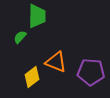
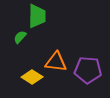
orange triangle: rotated 15 degrees counterclockwise
purple pentagon: moved 3 px left, 2 px up
yellow diamond: rotated 70 degrees clockwise
